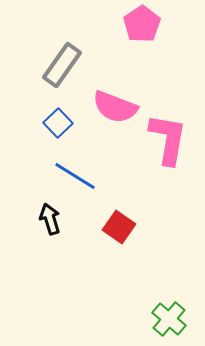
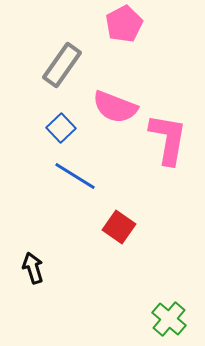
pink pentagon: moved 18 px left; rotated 6 degrees clockwise
blue square: moved 3 px right, 5 px down
black arrow: moved 17 px left, 49 px down
